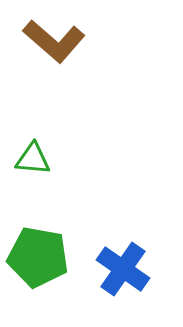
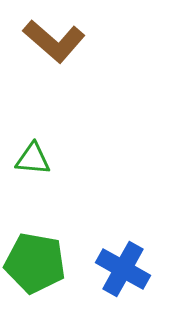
green pentagon: moved 3 px left, 6 px down
blue cross: rotated 6 degrees counterclockwise
